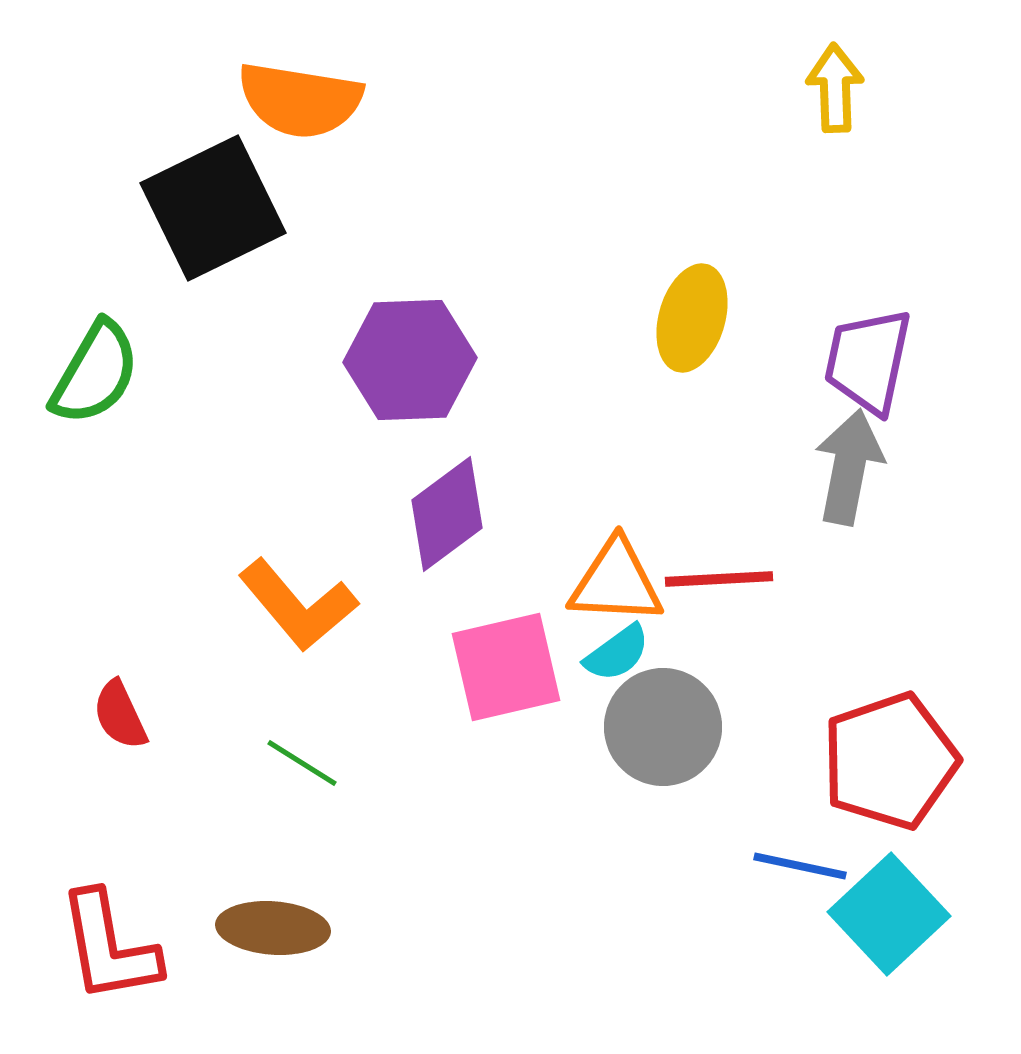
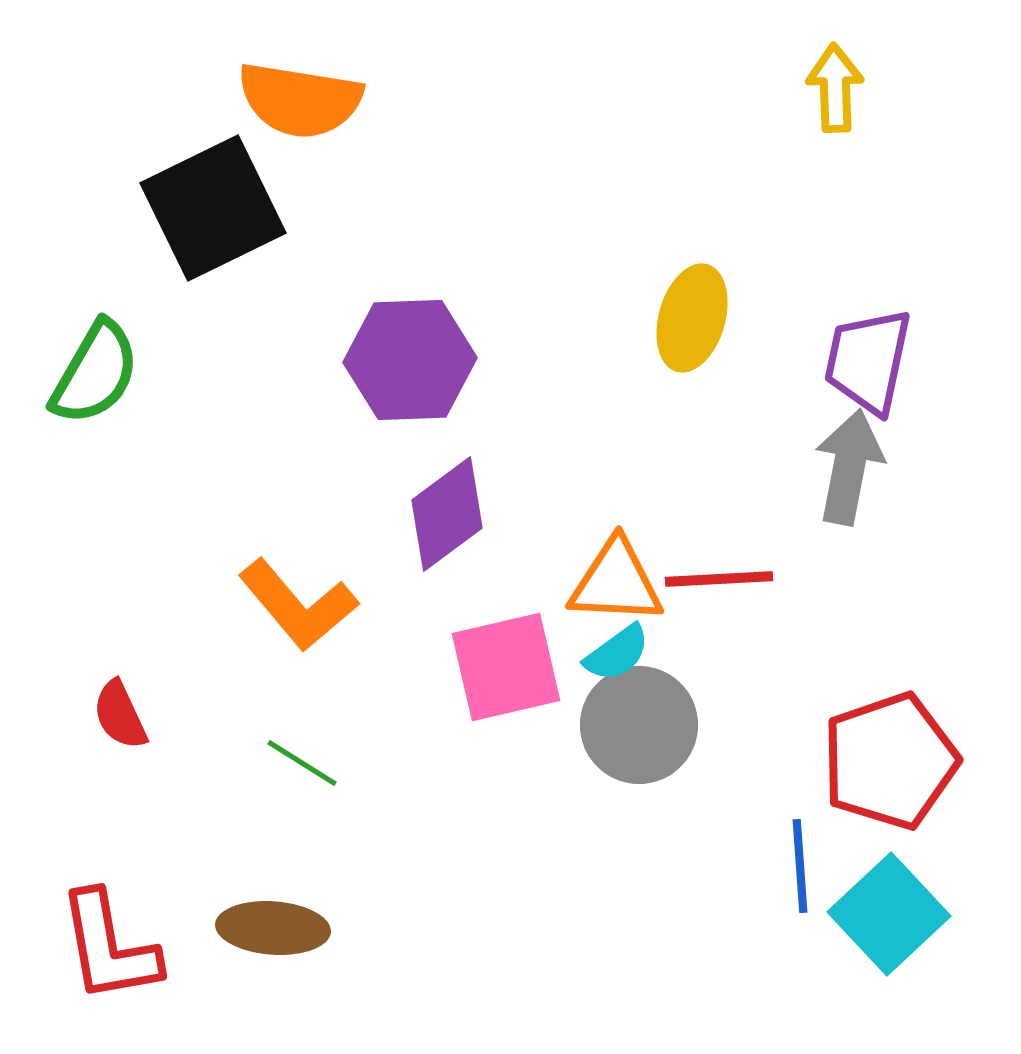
gray circle: moved 24 px left, 2 px up
blue line: rotated 74 degrees clockwise
